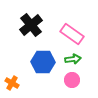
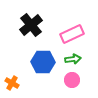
pink rectangle: rotated 60 degrees counterclockwise
